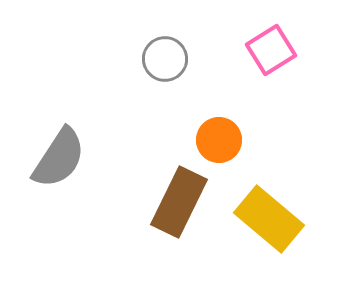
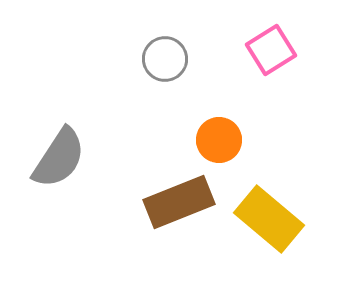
brown rectangle: rotated 42 degrees clockwise
